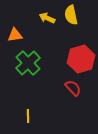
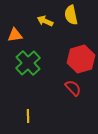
yellow arrow: moved 2 px left, 3 px down
